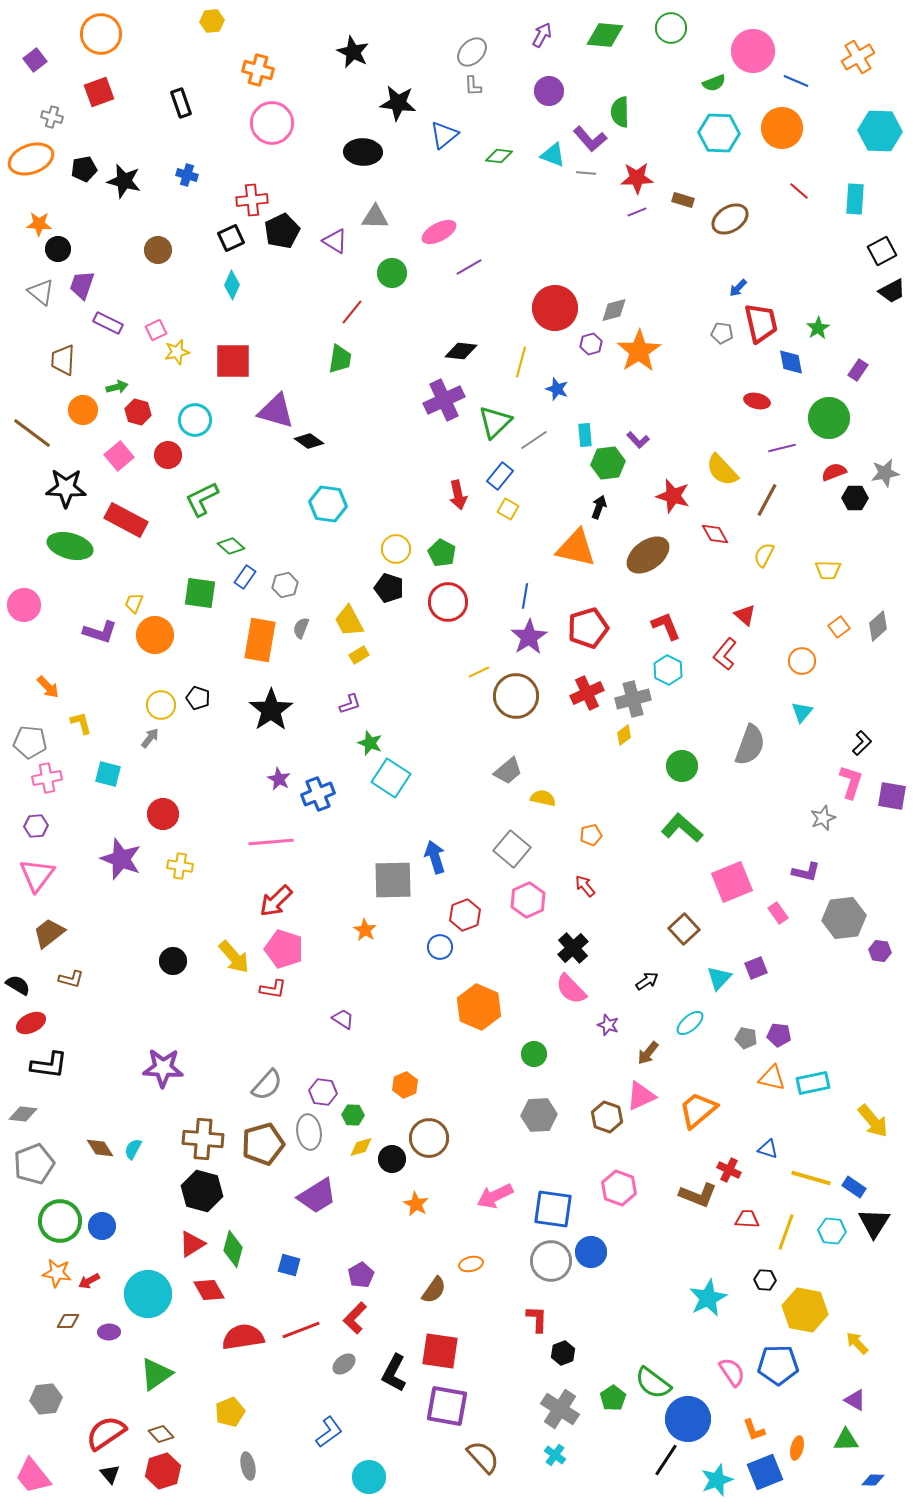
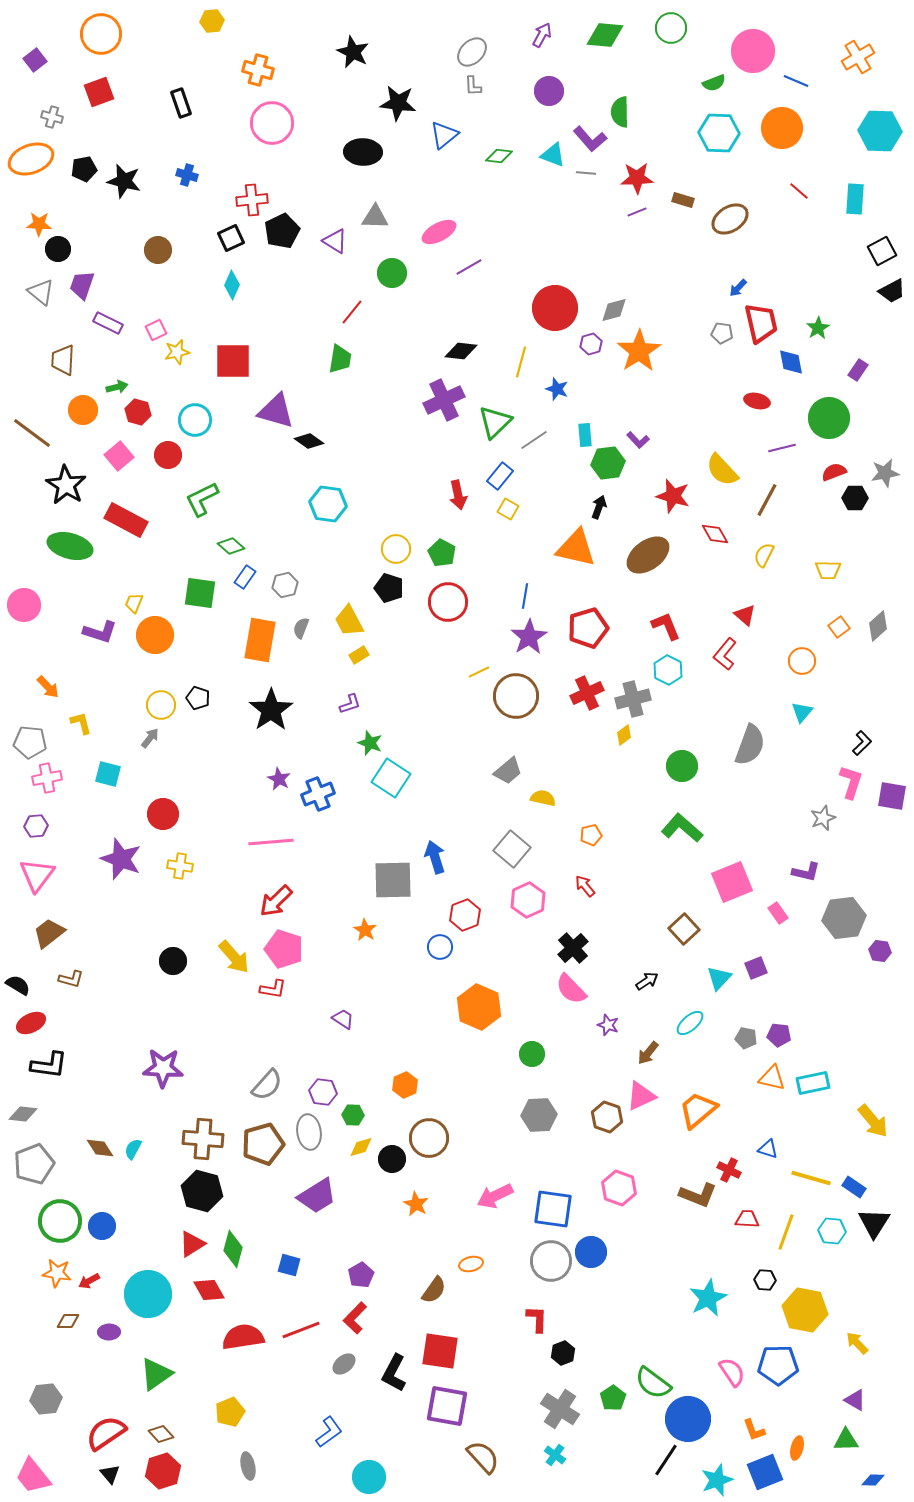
black star at (66, 488): moved 3 px up; rotated 30 degrees clockwise
green circle at (534, 1054): moved 2 px left
